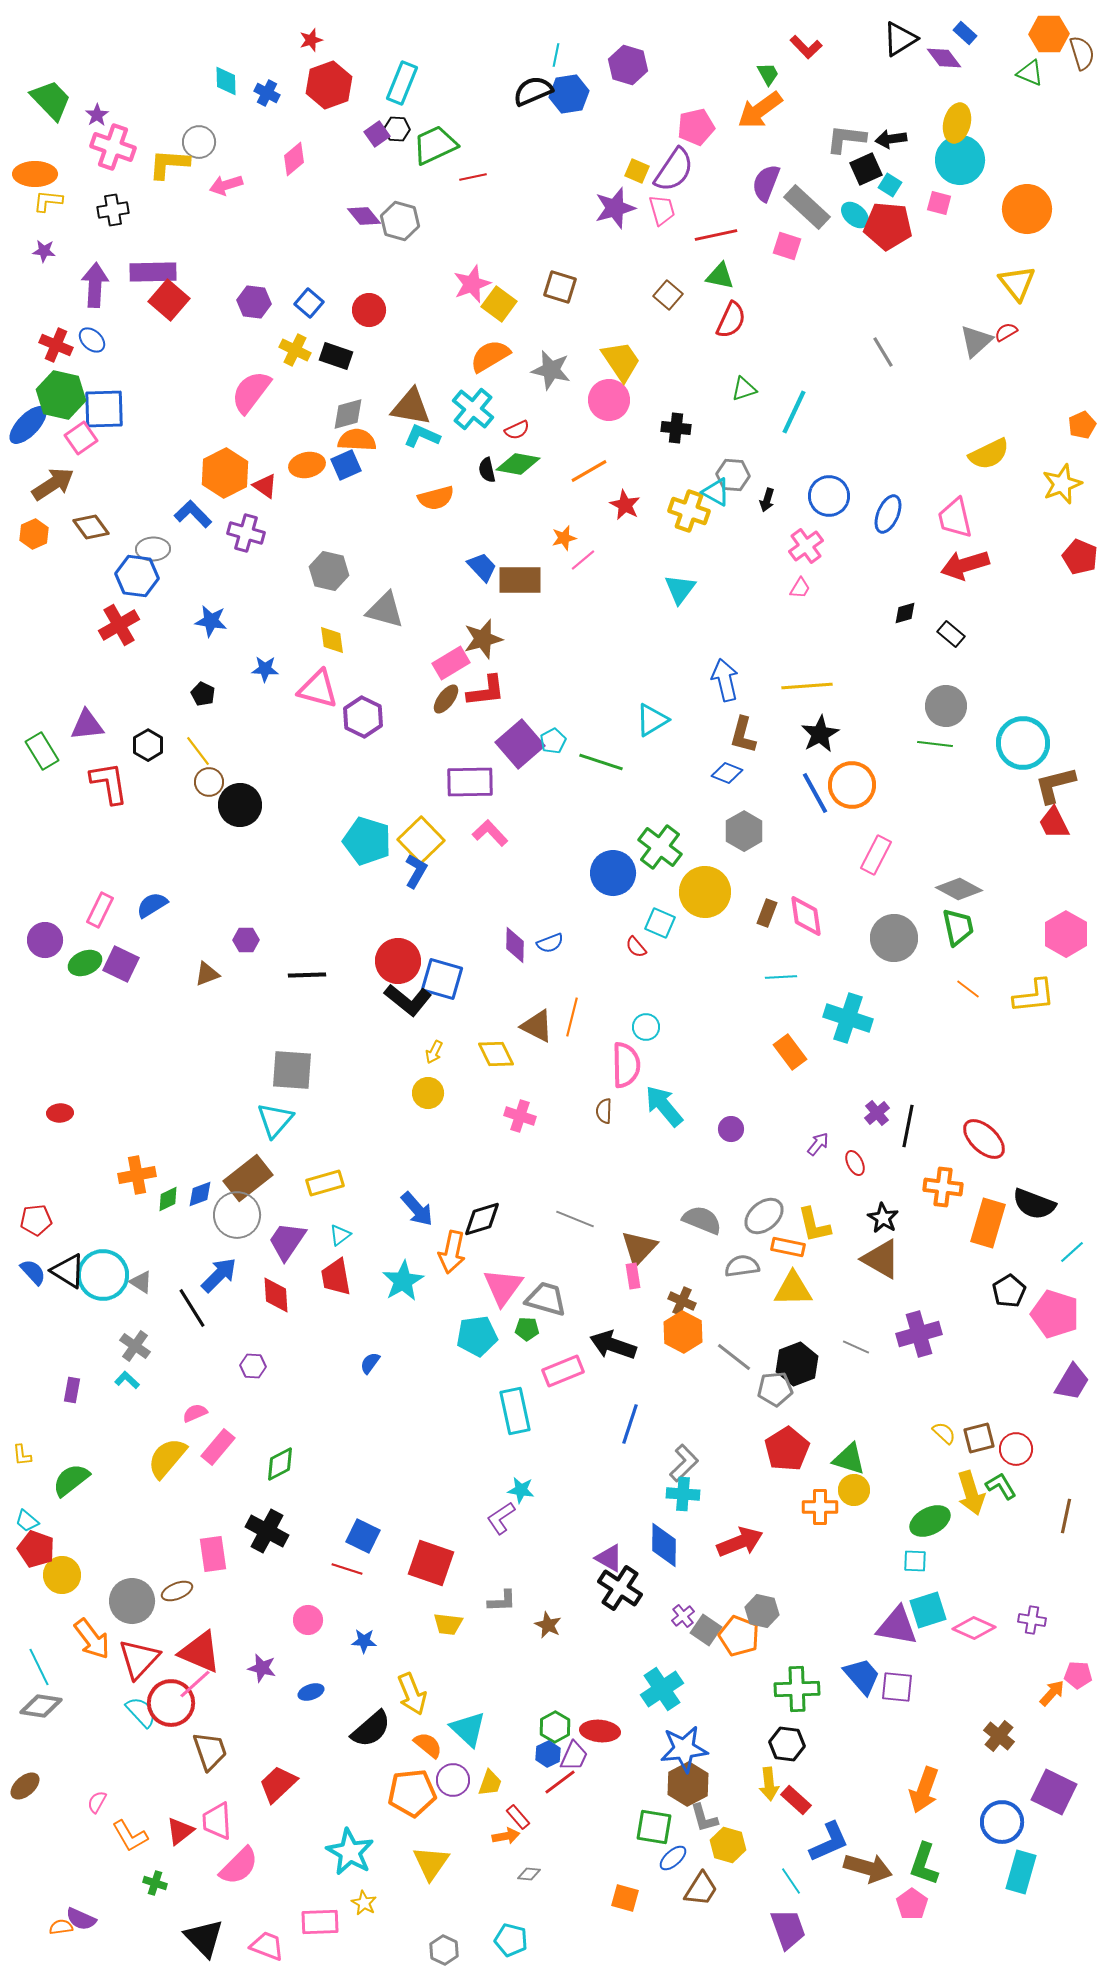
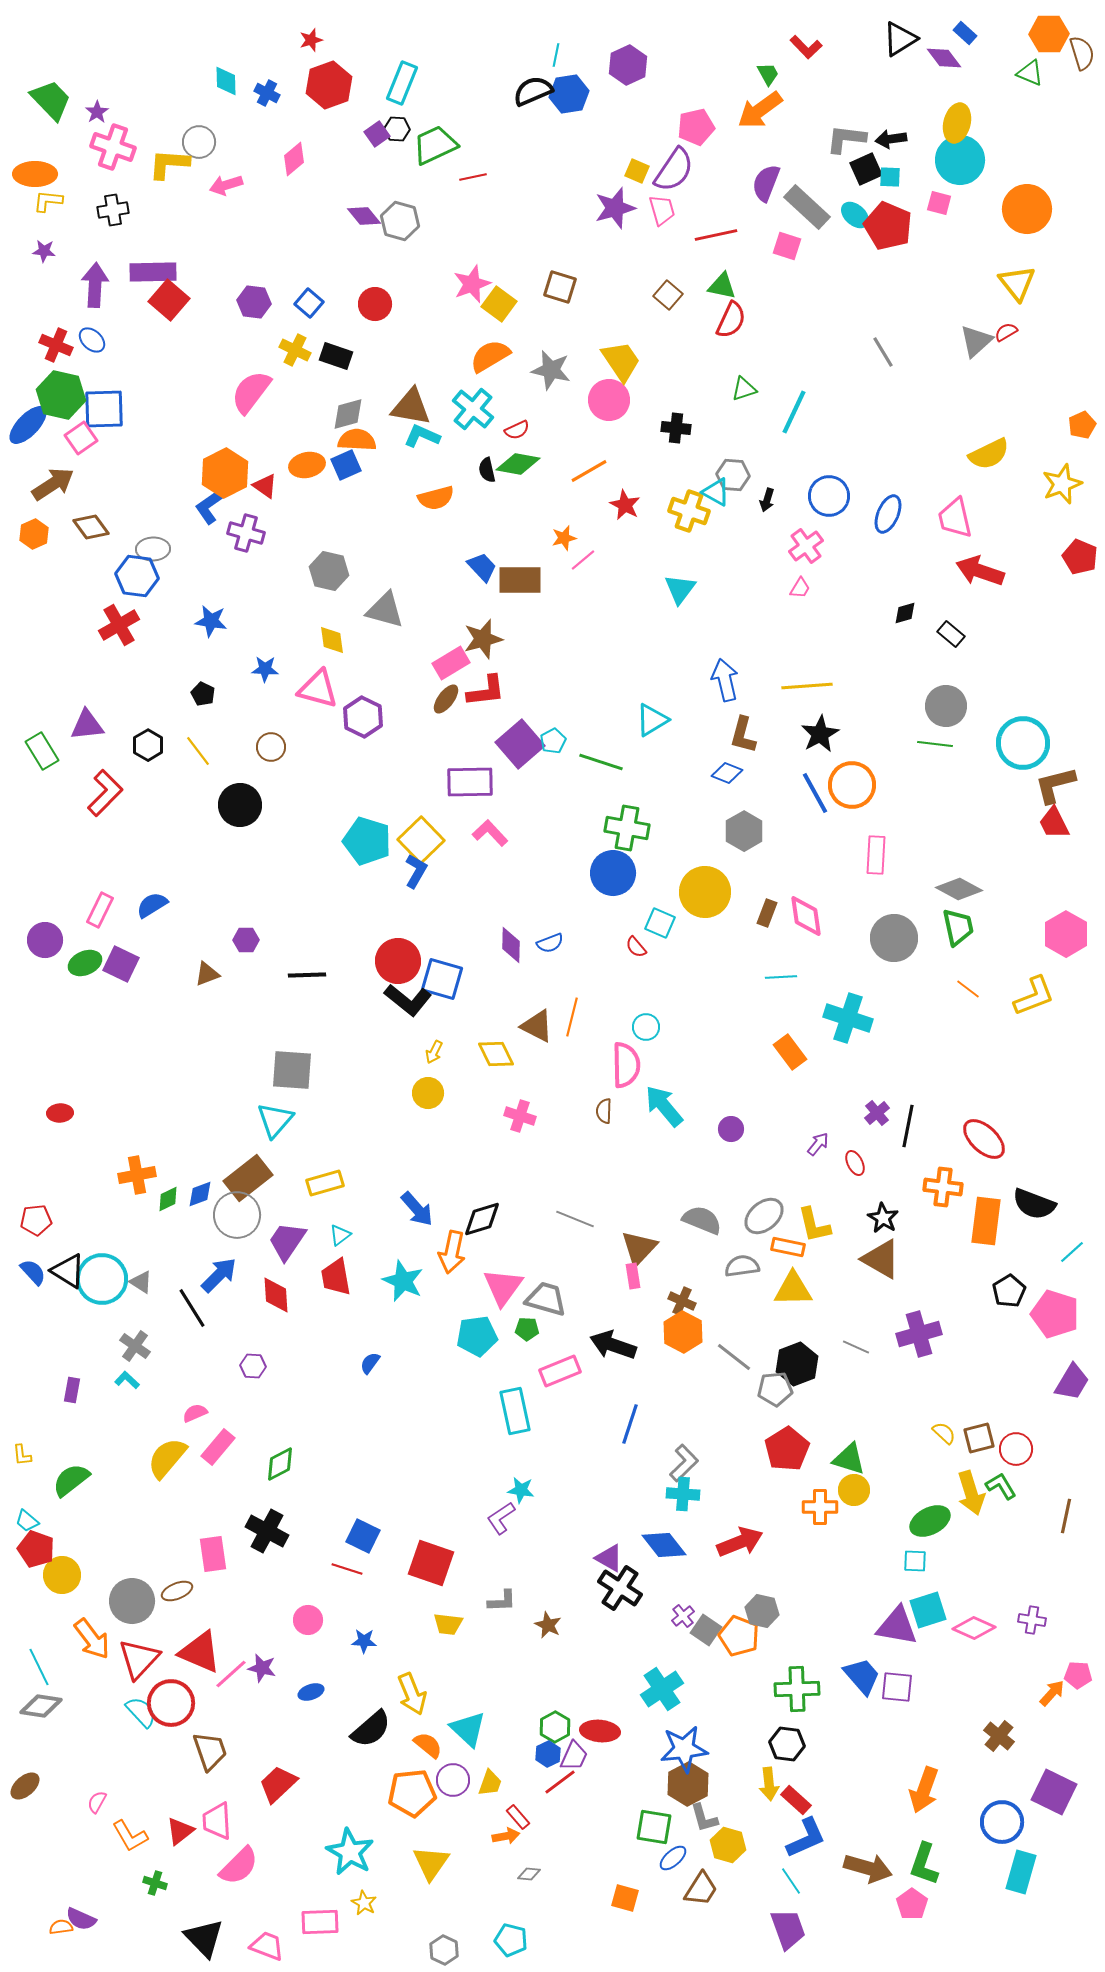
purple hexagon at (628, 65): rotated 18 degrees clockwise
purple star at (97, 115): moved 3 px up
cyan square at (890, 185): moved 8 px up; rotated 30 degrees counterclockwise
red pentagon at (888, 226): rotated 18 degrees clockwise
green triangle at (720, 276): moved 2 px right, 10 px down
red circle at (369, 310): moved 6 px right, 6 px up
blue L-shape at (193, 514): moved 17 px right, 8 px up; rotated 81 degrees counterclockwise
red arrow at (965, 565): moved 15 px right, 6 px down; rotated 36 degrees clockwise
brown circle at (209, 782): moved 62 px right, 35 px up
red L-shape at (109, 783): moved 4 px left, 10 px down; rotated 54 degrees clockwise
green cross at (660, 847): moved 33 px left, 19 px up; rotated 27 degrees counterclockwise
pink rectangle at (876, 855): rotated 24 degrees counterclockwise
purple diamond at (515, 945): moved 4 px left
yellow L-shape at (1034, 996): rotated 15 degrees counterclockwise
orange rectangle at (988, 1223): moved 2 px left, 2 px up; rotated 9 degrees counterclockwise
cyan circle at (103, 1275): moved 1 px left, 4 px down
cyan star at (403, 1281): rotated 18 degrees counterclockwise
pink rectangle at (563, 1371): moved 3 px left
blue diamond at (664, 1545): rotated 39 degrees counterclockwise
pink line at (195, 1684): moved 36 px right, 10 px up
blue L-shape at (829, 1842): moved 23 px left, 4 px up
